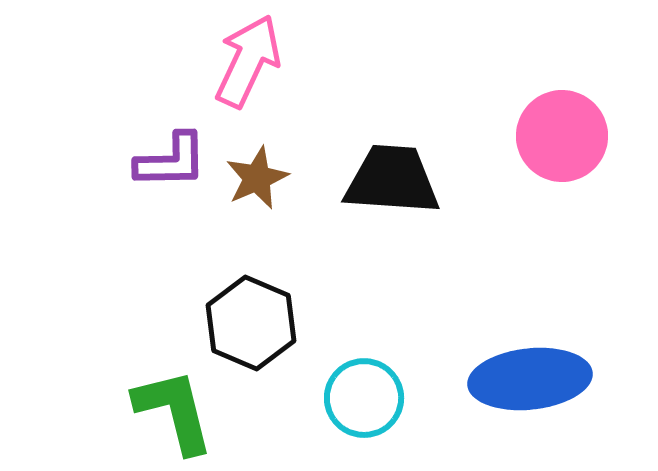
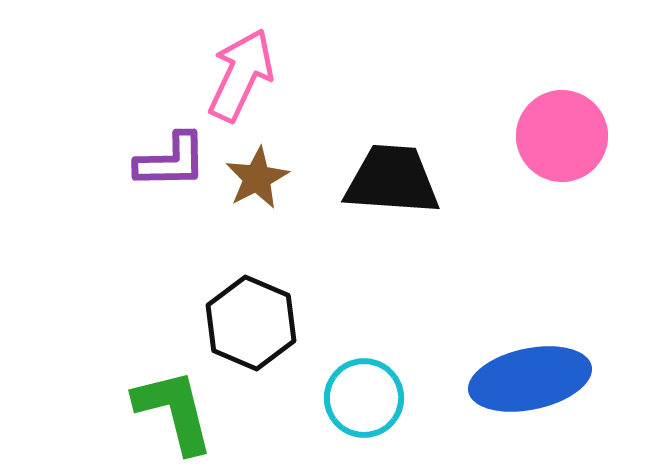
pink arrow: moved 7 px left, 14 px down
brown star: rotated 4 degrees counterclockwise
blue ellipse: rotated 6 degrees counterclockwise
